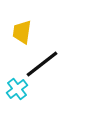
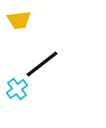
yellow trapezoid: moved 3 px left, 12 px up; rotated 105 degrees counterclockwise
